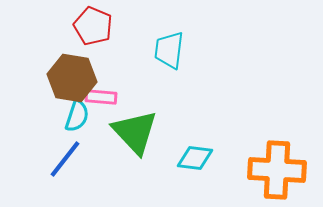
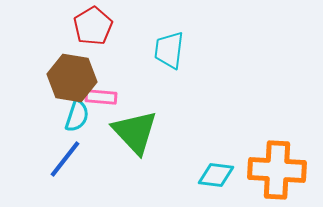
red pentagon: rotated 18 degrees clockwise
cyan diamond: moved 21 px right, 17 px down
